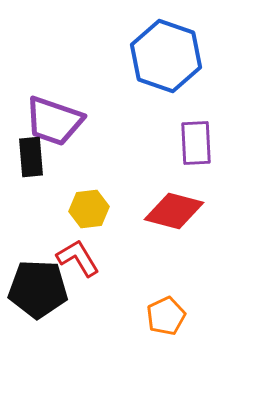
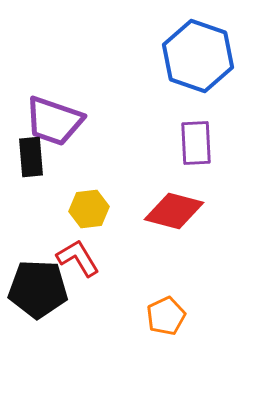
blue hexagon: moved 32 px right
